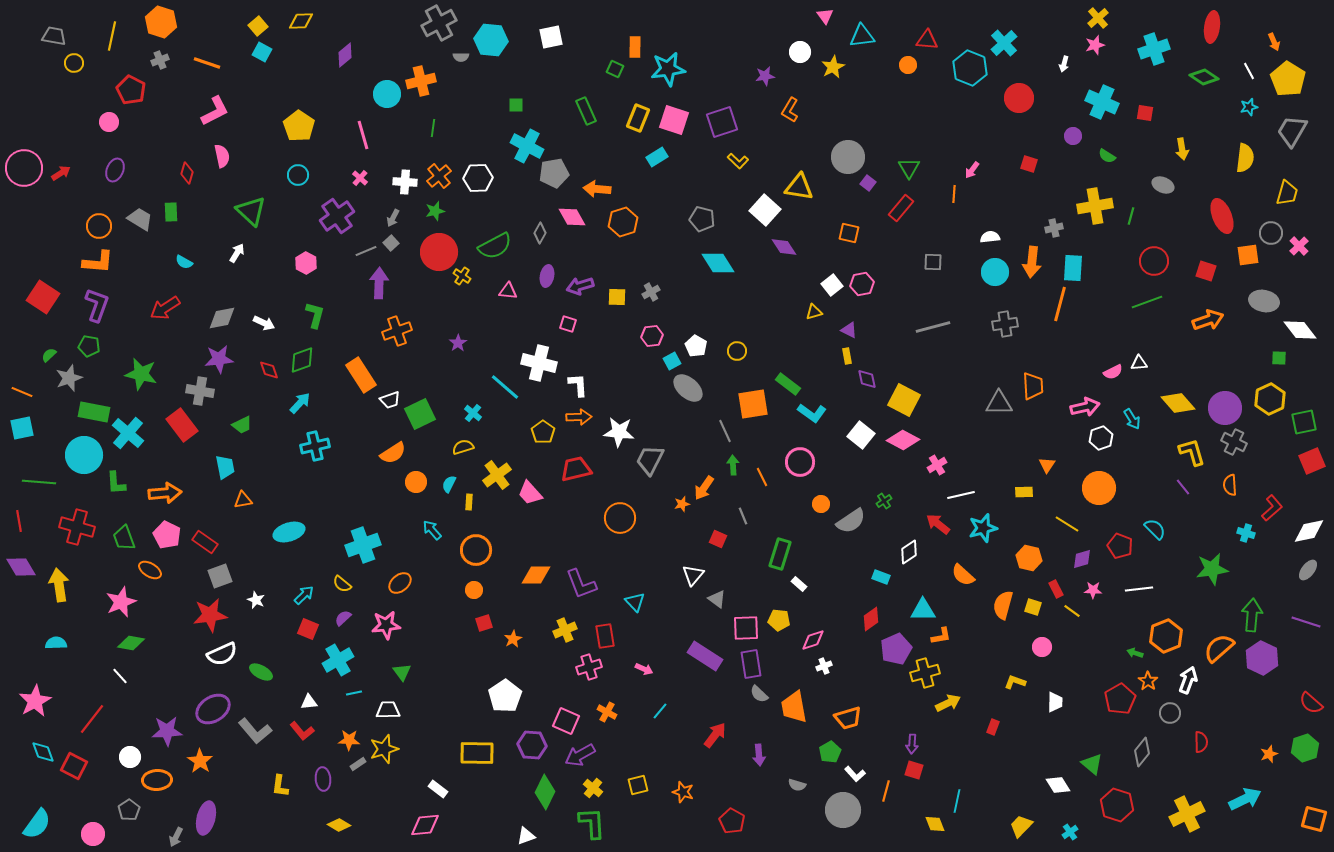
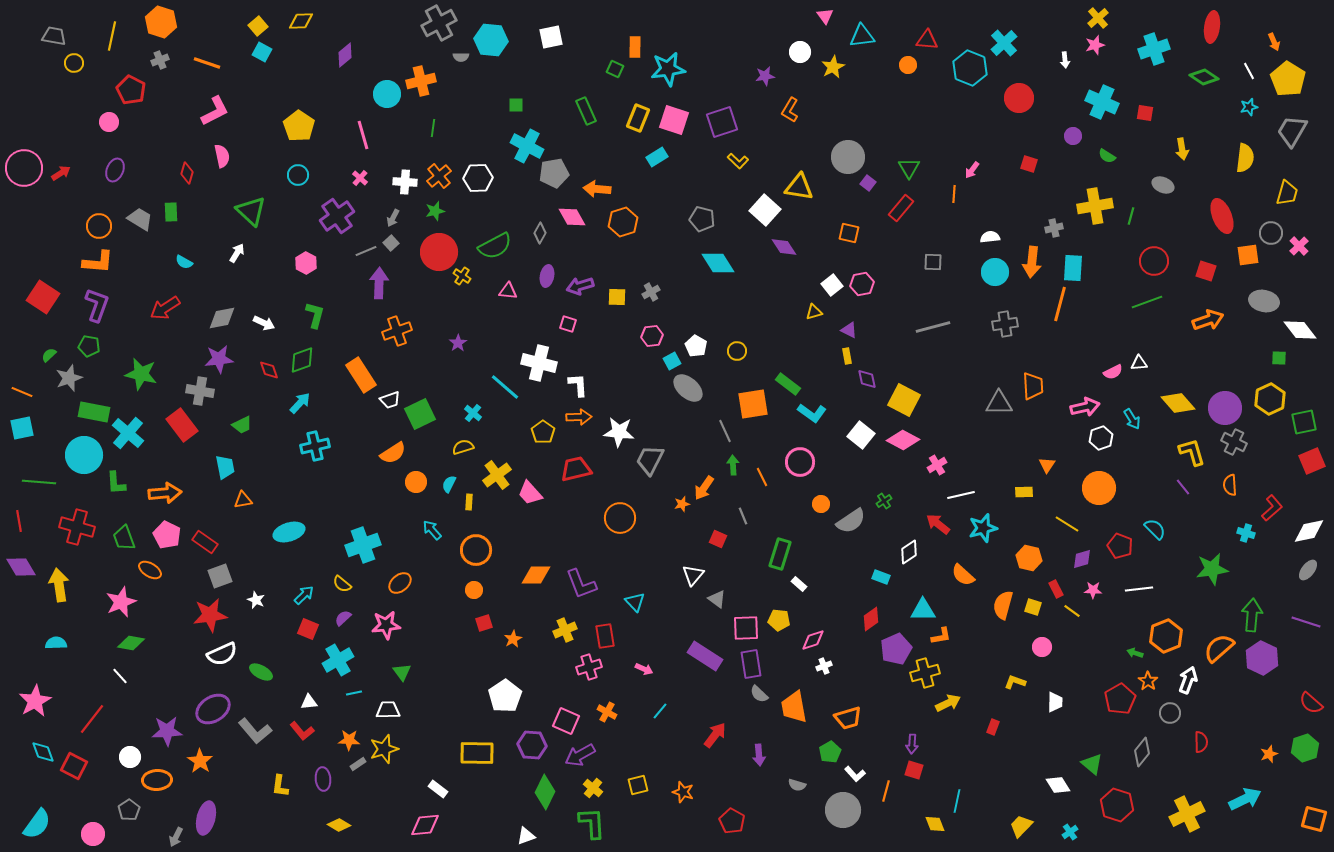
white arrow at (1064, 64): moved 1 px right, 4 px up; rotated 21 degrees counterclockwise
